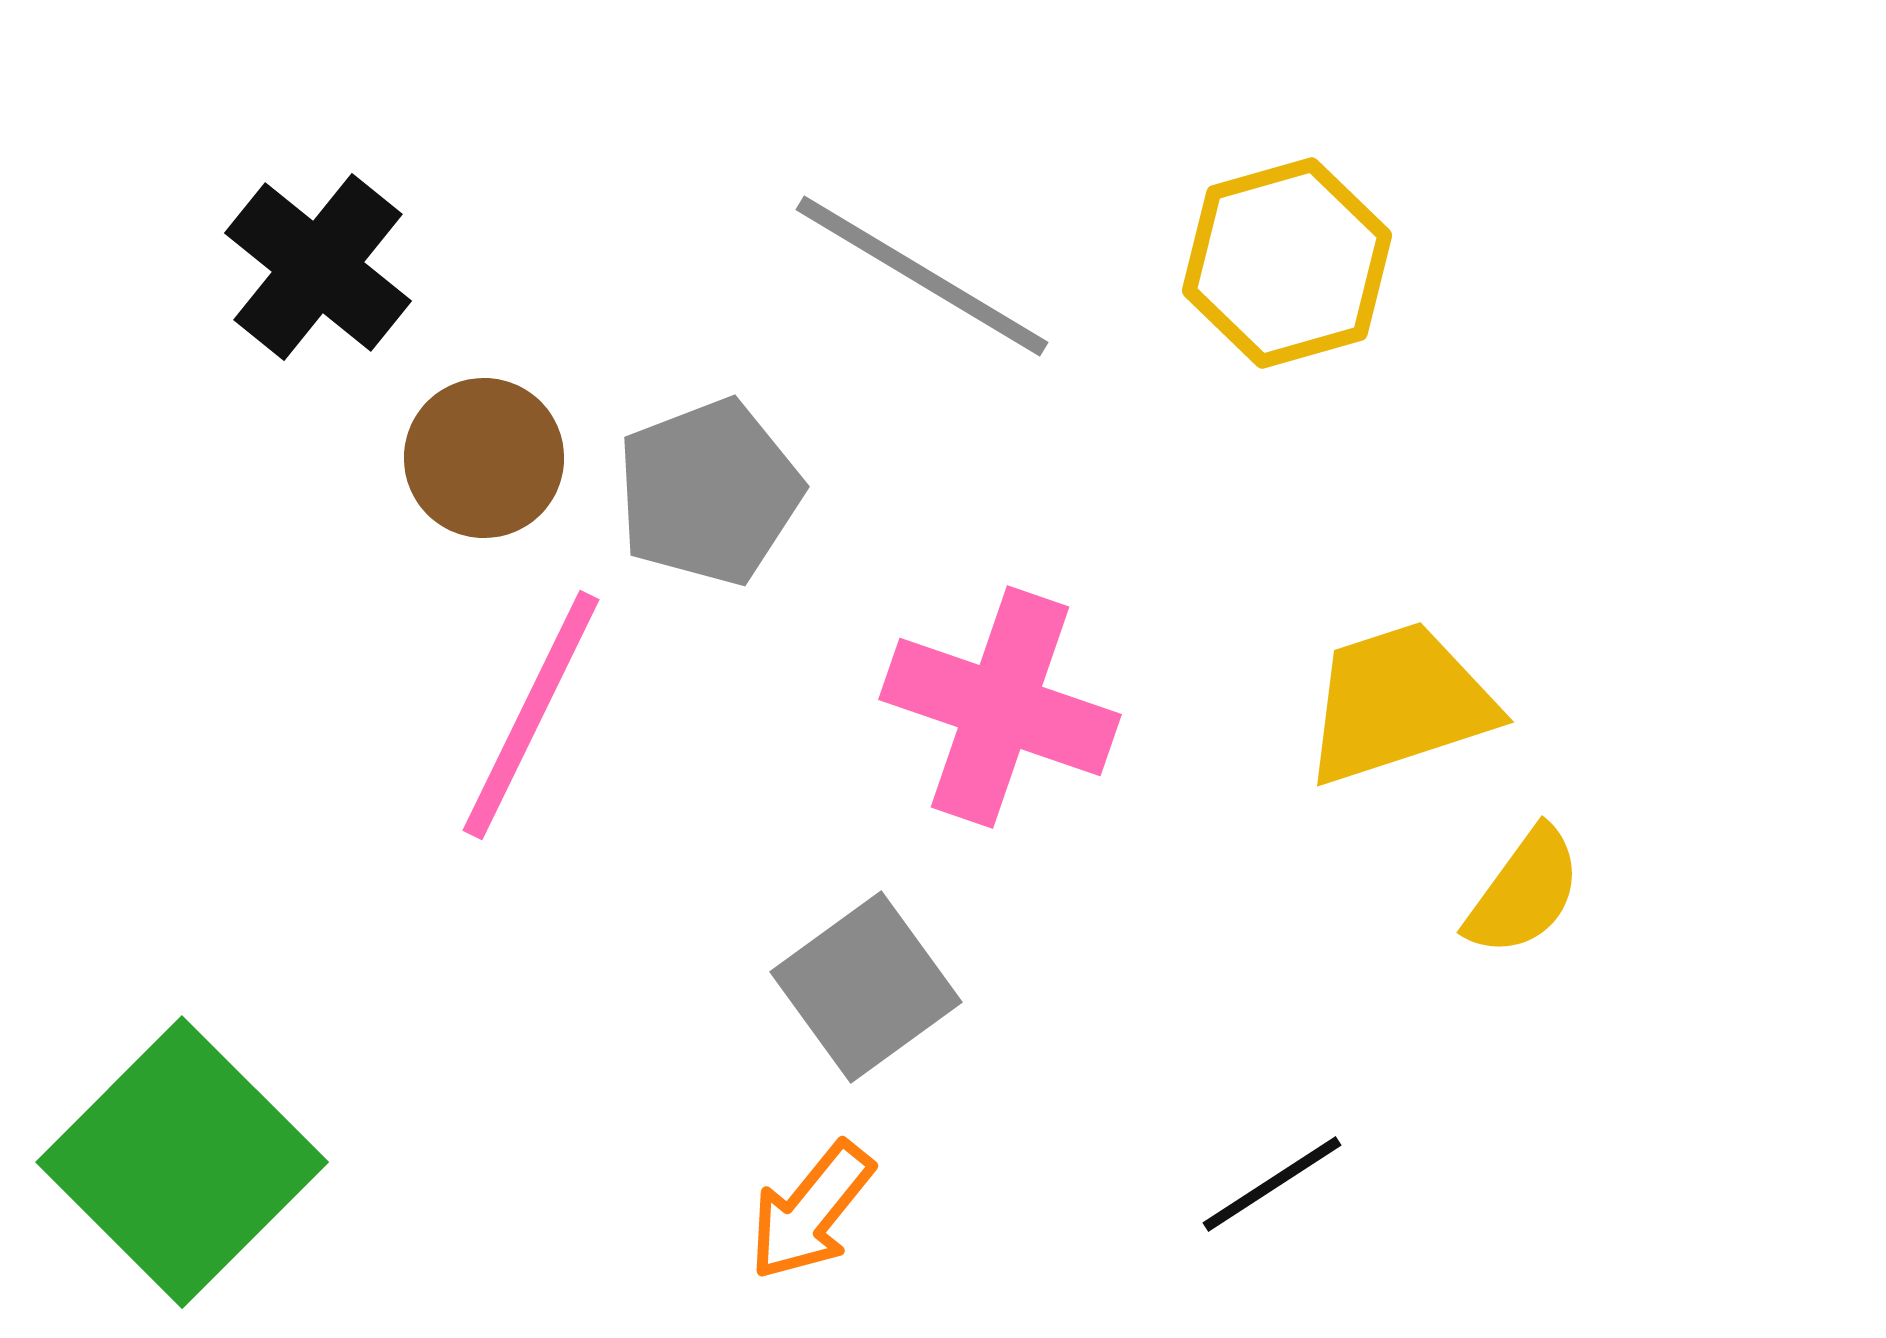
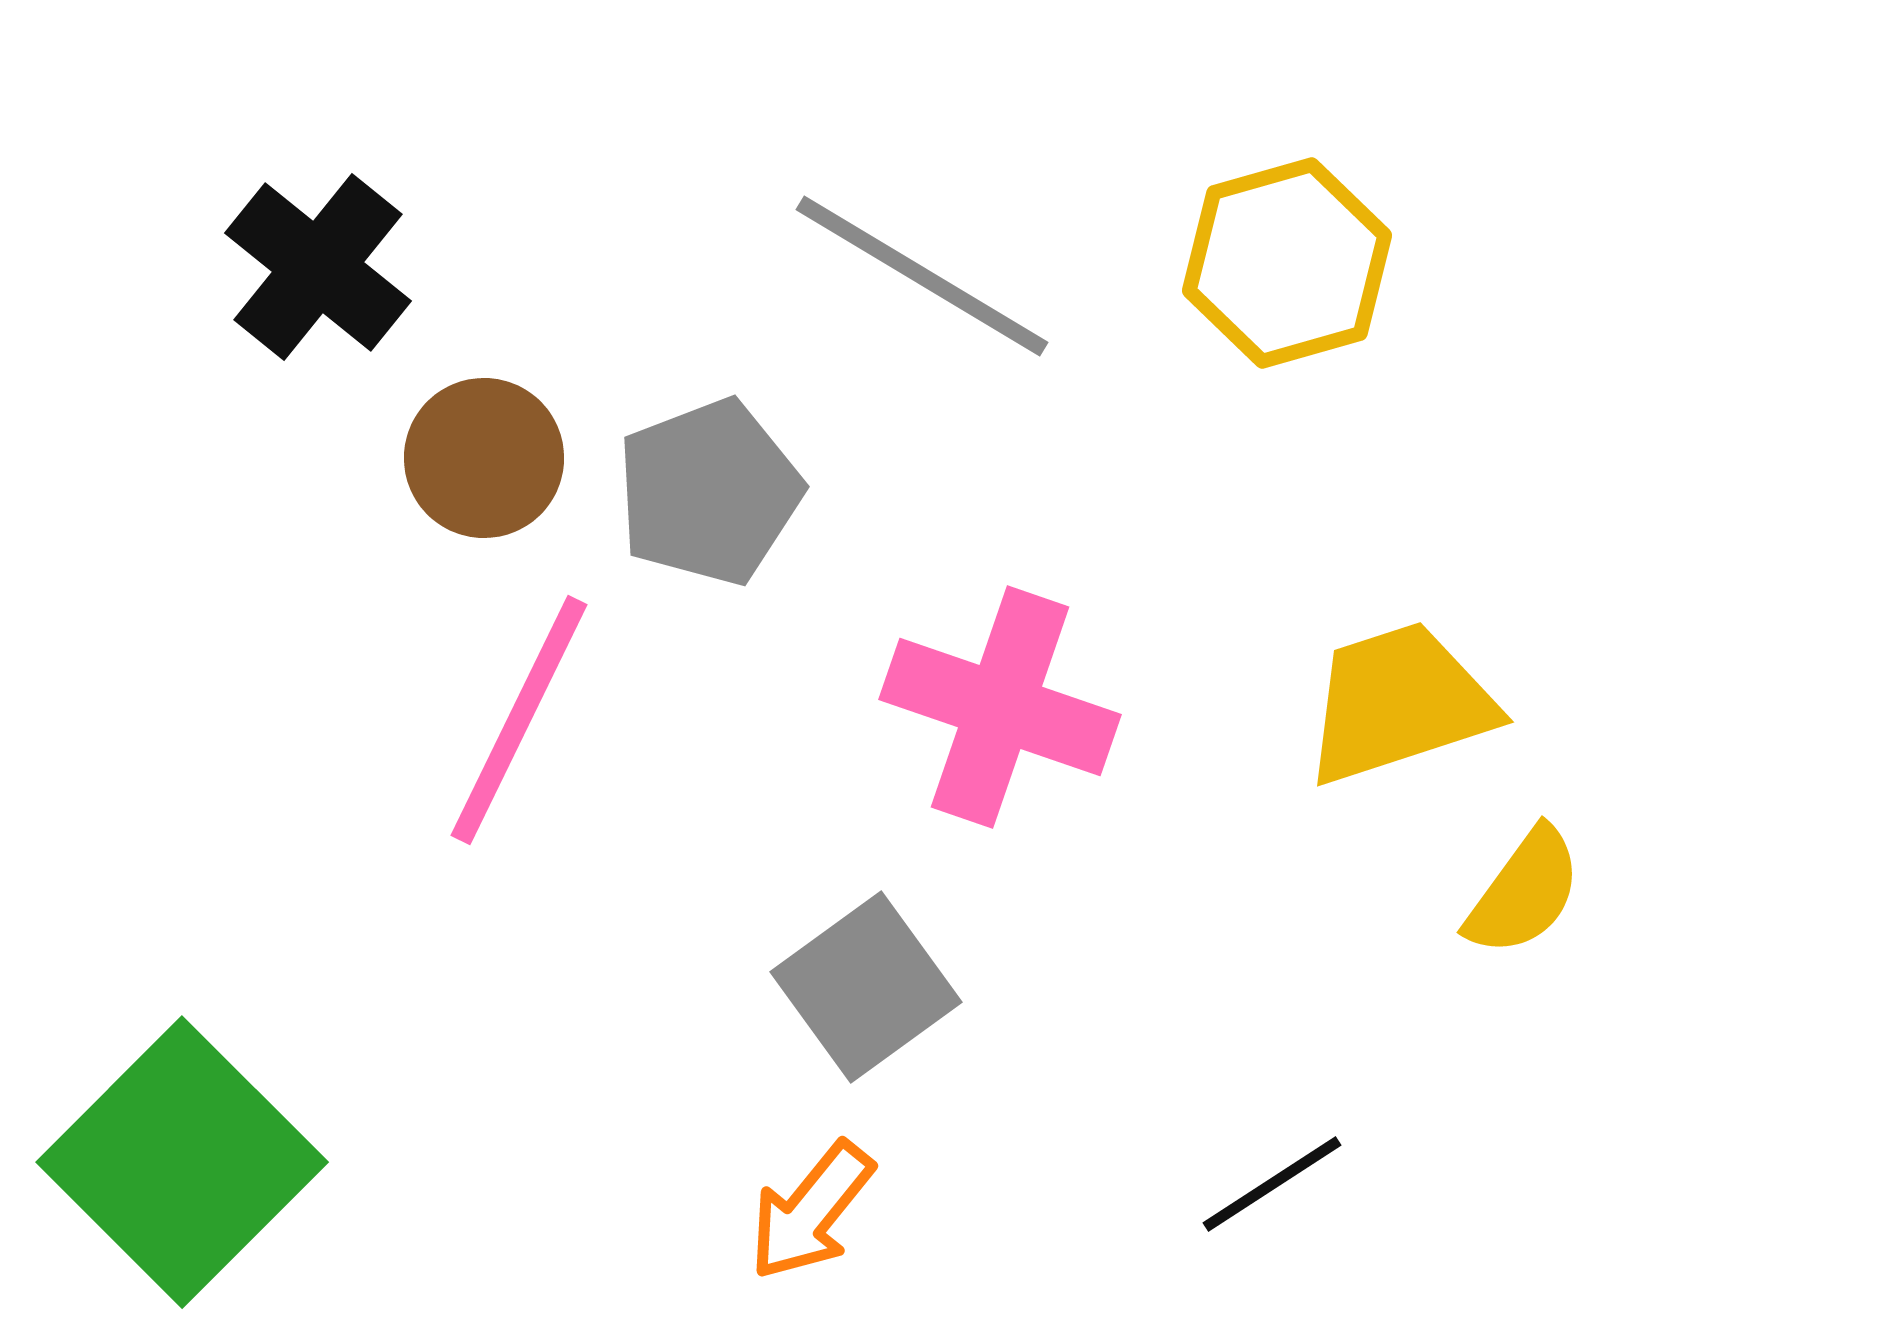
pink line: moved 12 px left, 5 px down
